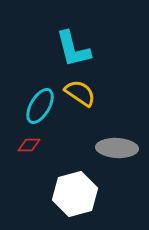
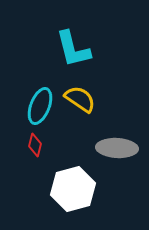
yellow semicircle: moved 6 px down
cyan ellipse: rotated 9 degrees counterclockwise
red diamond: moved 6 px right; rotated 75 degrees counterclockwise
white hexagon: moved 2 px left, 5 px up
